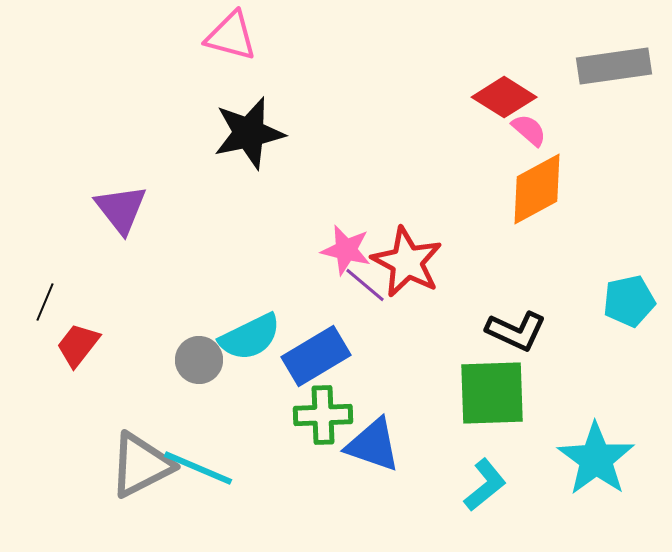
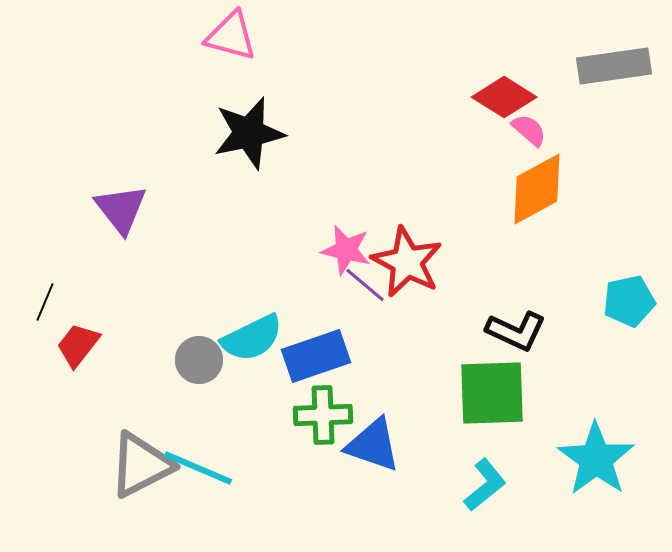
cyan semicircle: moved 2 px right, 1 px down
blue rectangle: rotated 12 degrees clockwise
